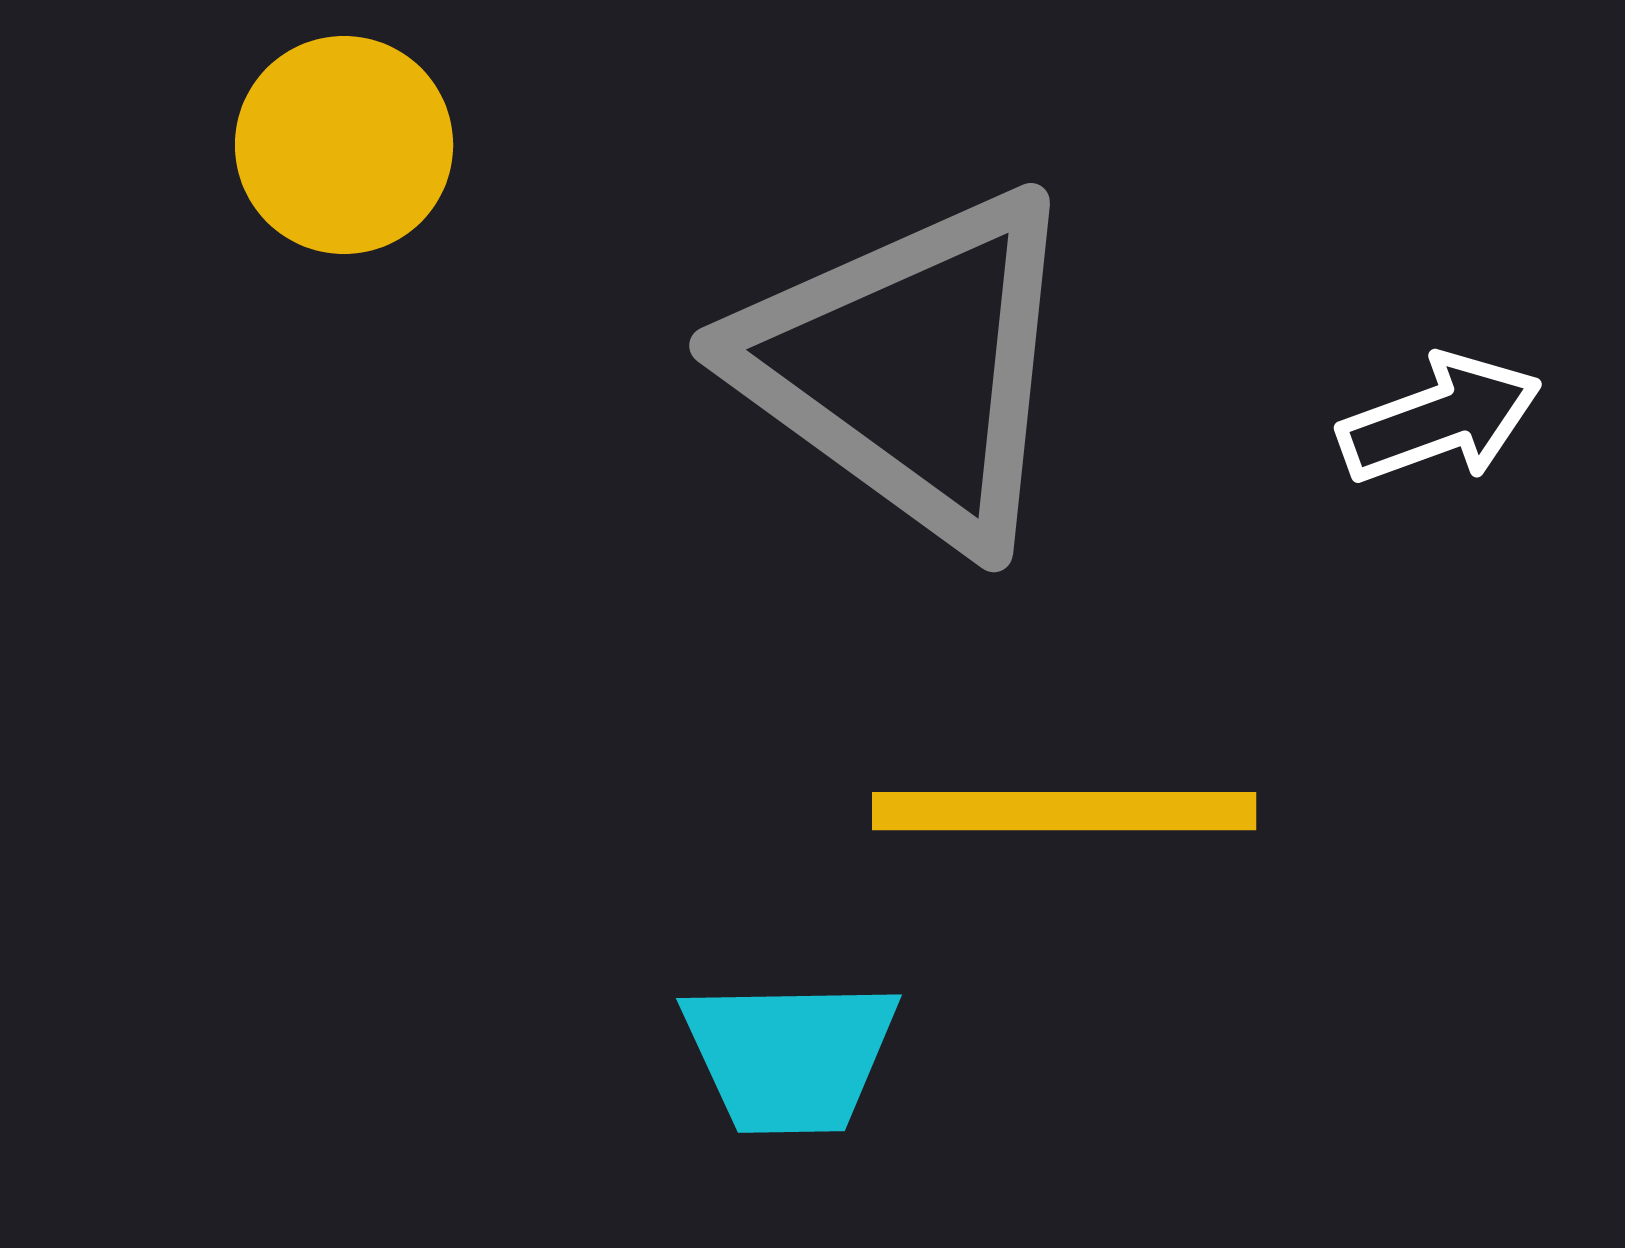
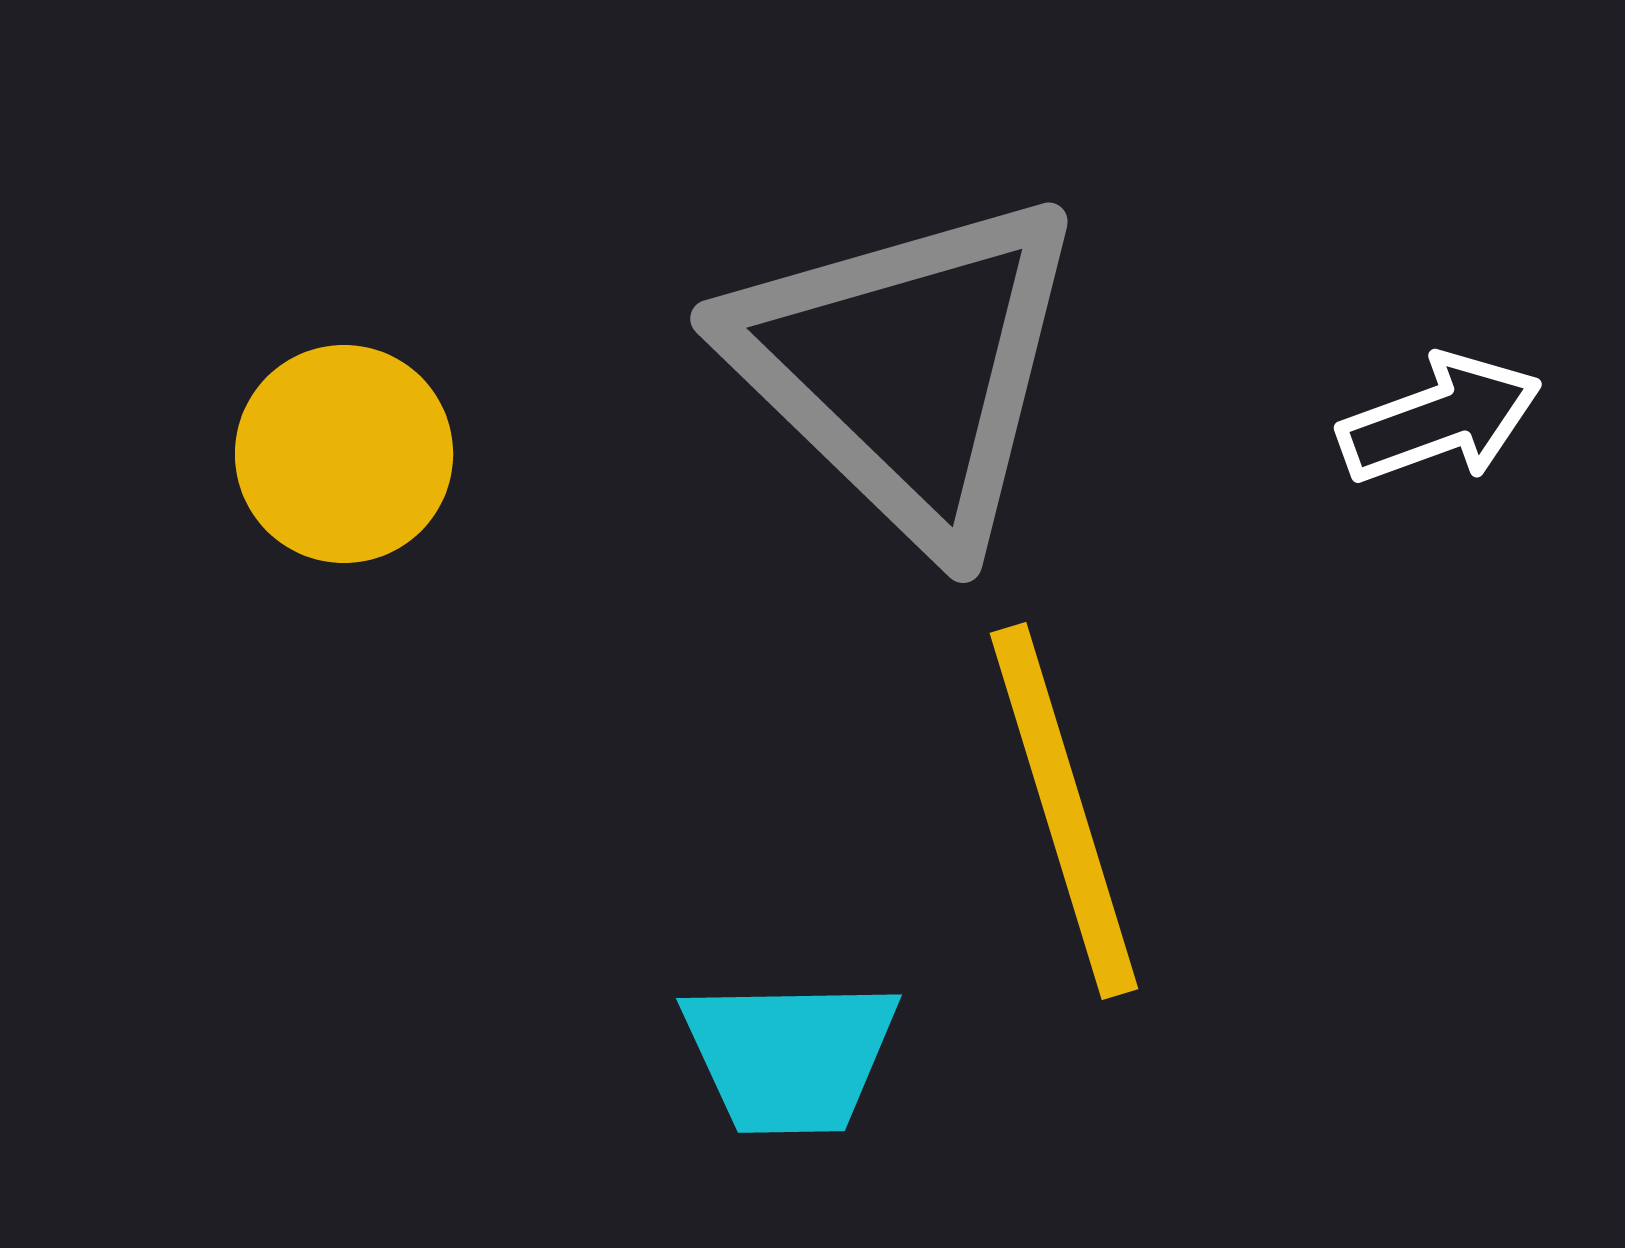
yellow circle: moved 309 px down
gray triangle: moved 4 px left, 1 px down; rotated 8 degrees clockwise
yellow line: rotated 73 degrees clockwise
